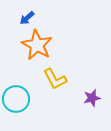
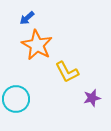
yellow L-shape: moved 12 px right, 7 px up
